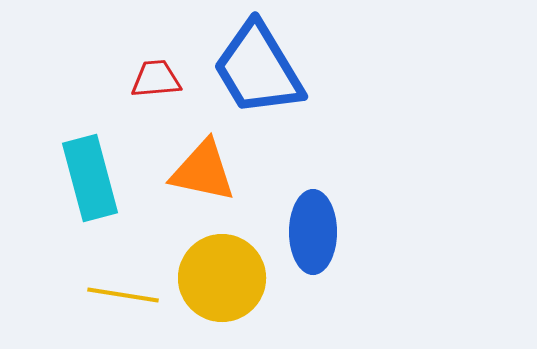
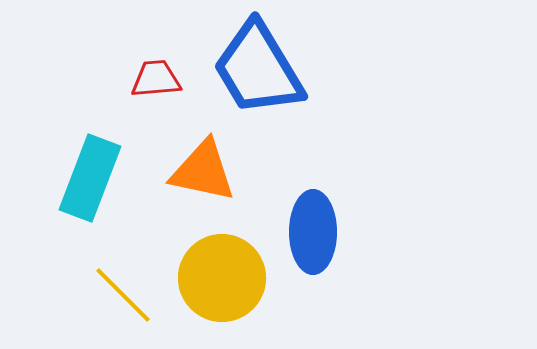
cyan rectangle: rotated 36 degrees clockwise
yellow line: rotated 36 degrees clockwise
